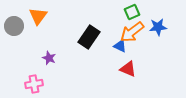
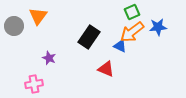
red triangle: moved 22 px left
